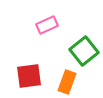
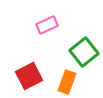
green square: moved 1 px down
red square: rotated 20 degrees counterclockwise
